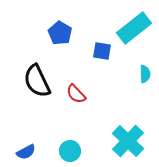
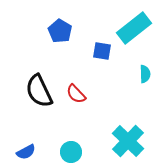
blue pentagon: moved 2 px up
black semicircle: moved 2 px right, 10 px down
cyan circle: moved 1 px right, 1 px down
